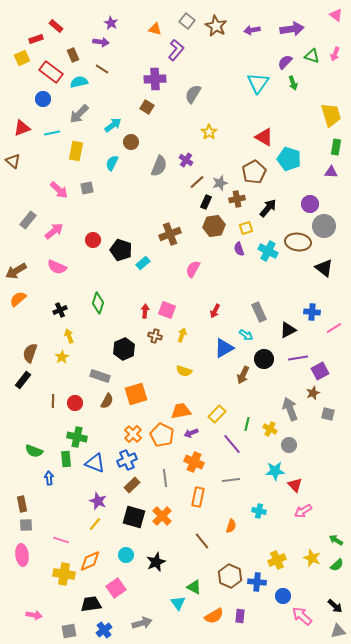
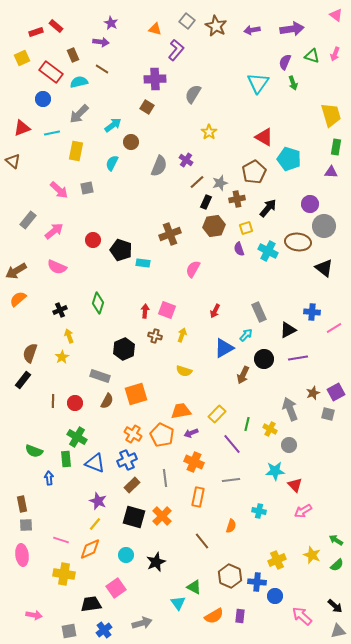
red rectangle at (36, 39): moved 7 px up
purple semicircle at (285, 62): rotated 21 degrees counterclockwise
cyan rectangle at (143, 263): rotated 48 degrees clockwise
cyan arrow at (246, 335): rotated 80 degrees counterclockwise
purple square at (320, 371): moved 16 px right, 21 px down
orange cross at (133, 434): rotated 12 degrees counterclockwise
green cross at (77, 437): rotated 18 degrees clockwise
yellow star at (312, 558): moved 3 px up
orange diamond at (90, 561): moved 12 px up
blue circle at (283, 596): moved 8 px left
